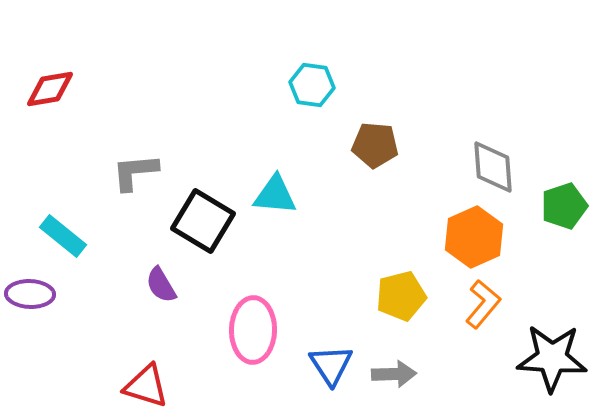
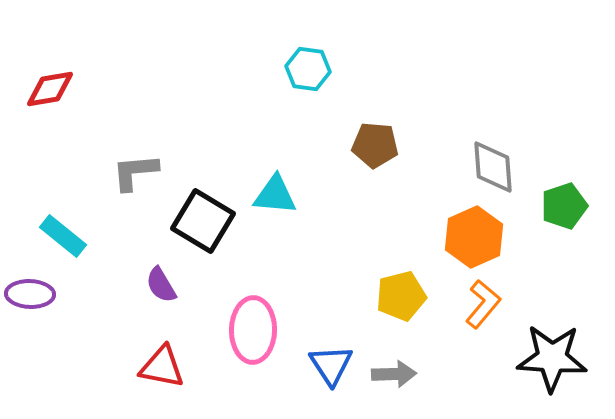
cyan hexagon: moved 4 px left, 16 px up
red triangle: moved 16 px right, 19 px up; rotated 6 degrees counterclockwise
